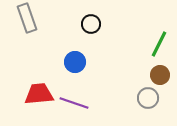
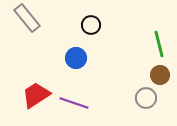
gray rectangle: rotated 20 degrees counterclockwise
black circle: moved 1 px down
green line: rotated 40 degrees counterclockwise
blue circle: moved 1 px right, 4 px up
red trapezoid: moved 3 px left, 1 px down; rotated 28 degrees counterclockwise
gray circle: moved 2 px left
